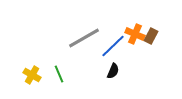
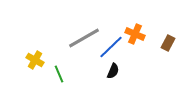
brown rectangle: moved 17 px right, 7 px down
blue line: moved 2 px left, 1 px down
yellow cross: moved 3 px right, 15 px up
